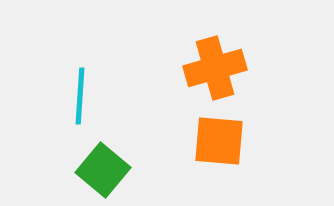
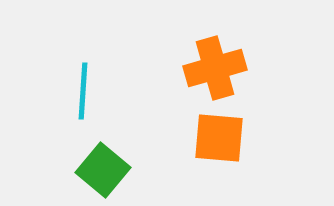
cyan line: moved 3 px right, 5 px up
orange square: moved 3 px up
